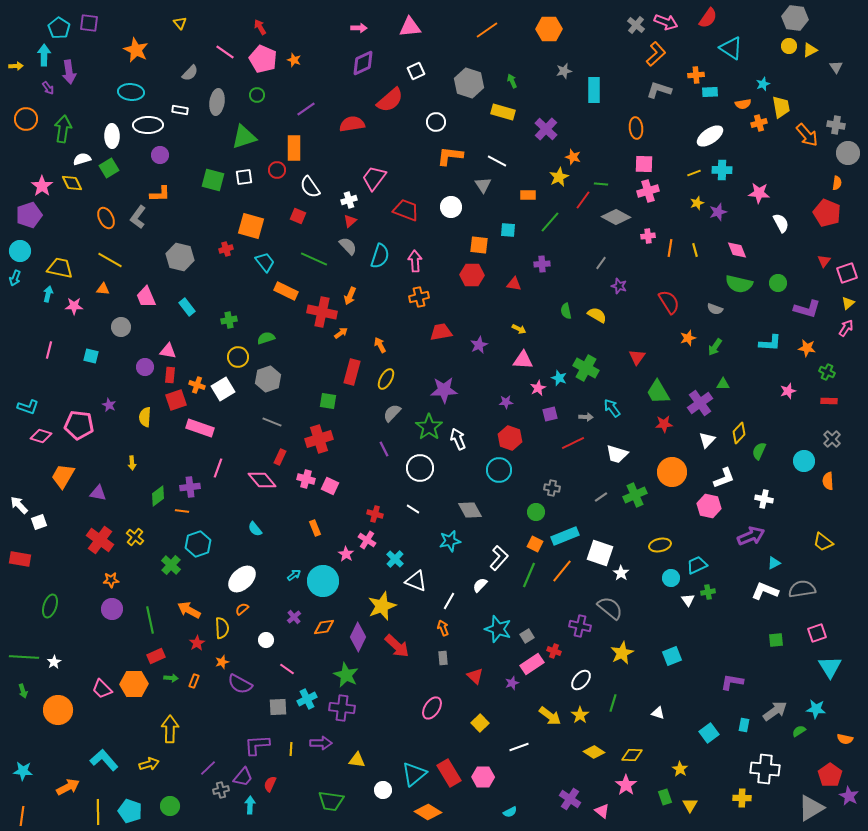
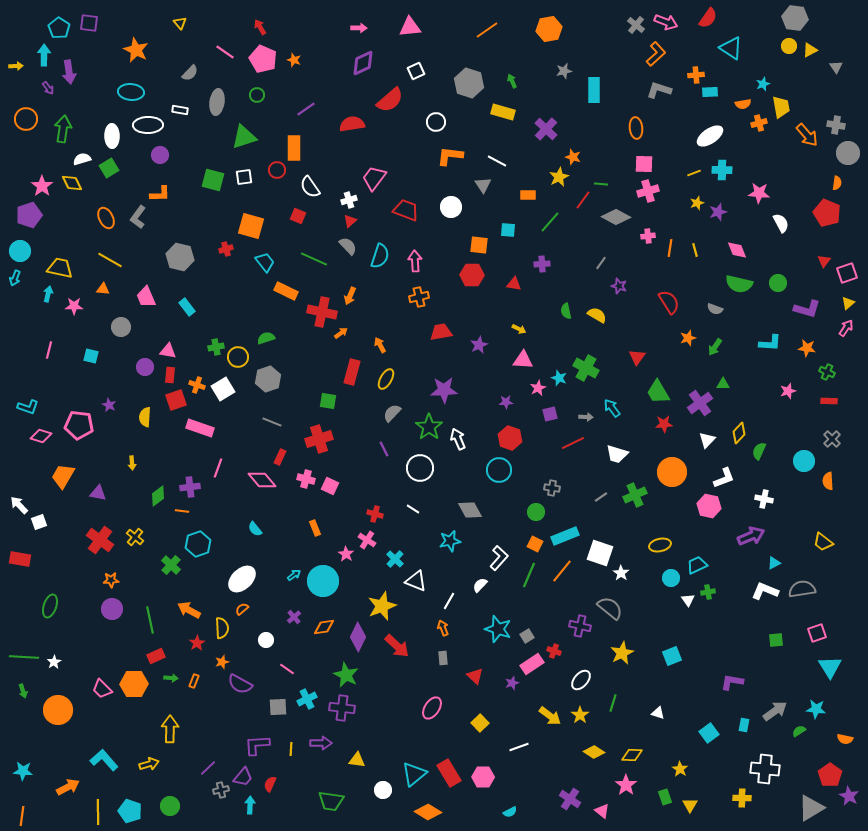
orange hexagon at (549, 29): rotated 10 degrees counterclockwise
green cross at (229, 320): moved 13 px left, 27 px down
